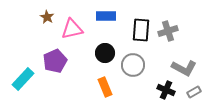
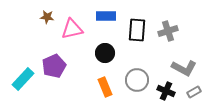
brown star: rotated 24 degrees counterclockwise
black rectangle: moved 4 px left
purple pentagon: moved 1 px left, 5 px down
gray circle: moved 4 px right, 15 px down
black cross: moved 1 px down
